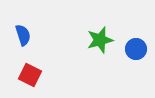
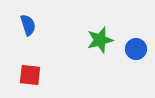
blue semicircle: moved 5 px right, 10 px up
red square: rotated 20 degrees counterclockwise
